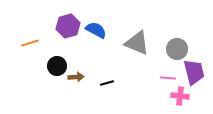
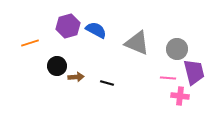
black line: rotated 32 degrees clockwise
